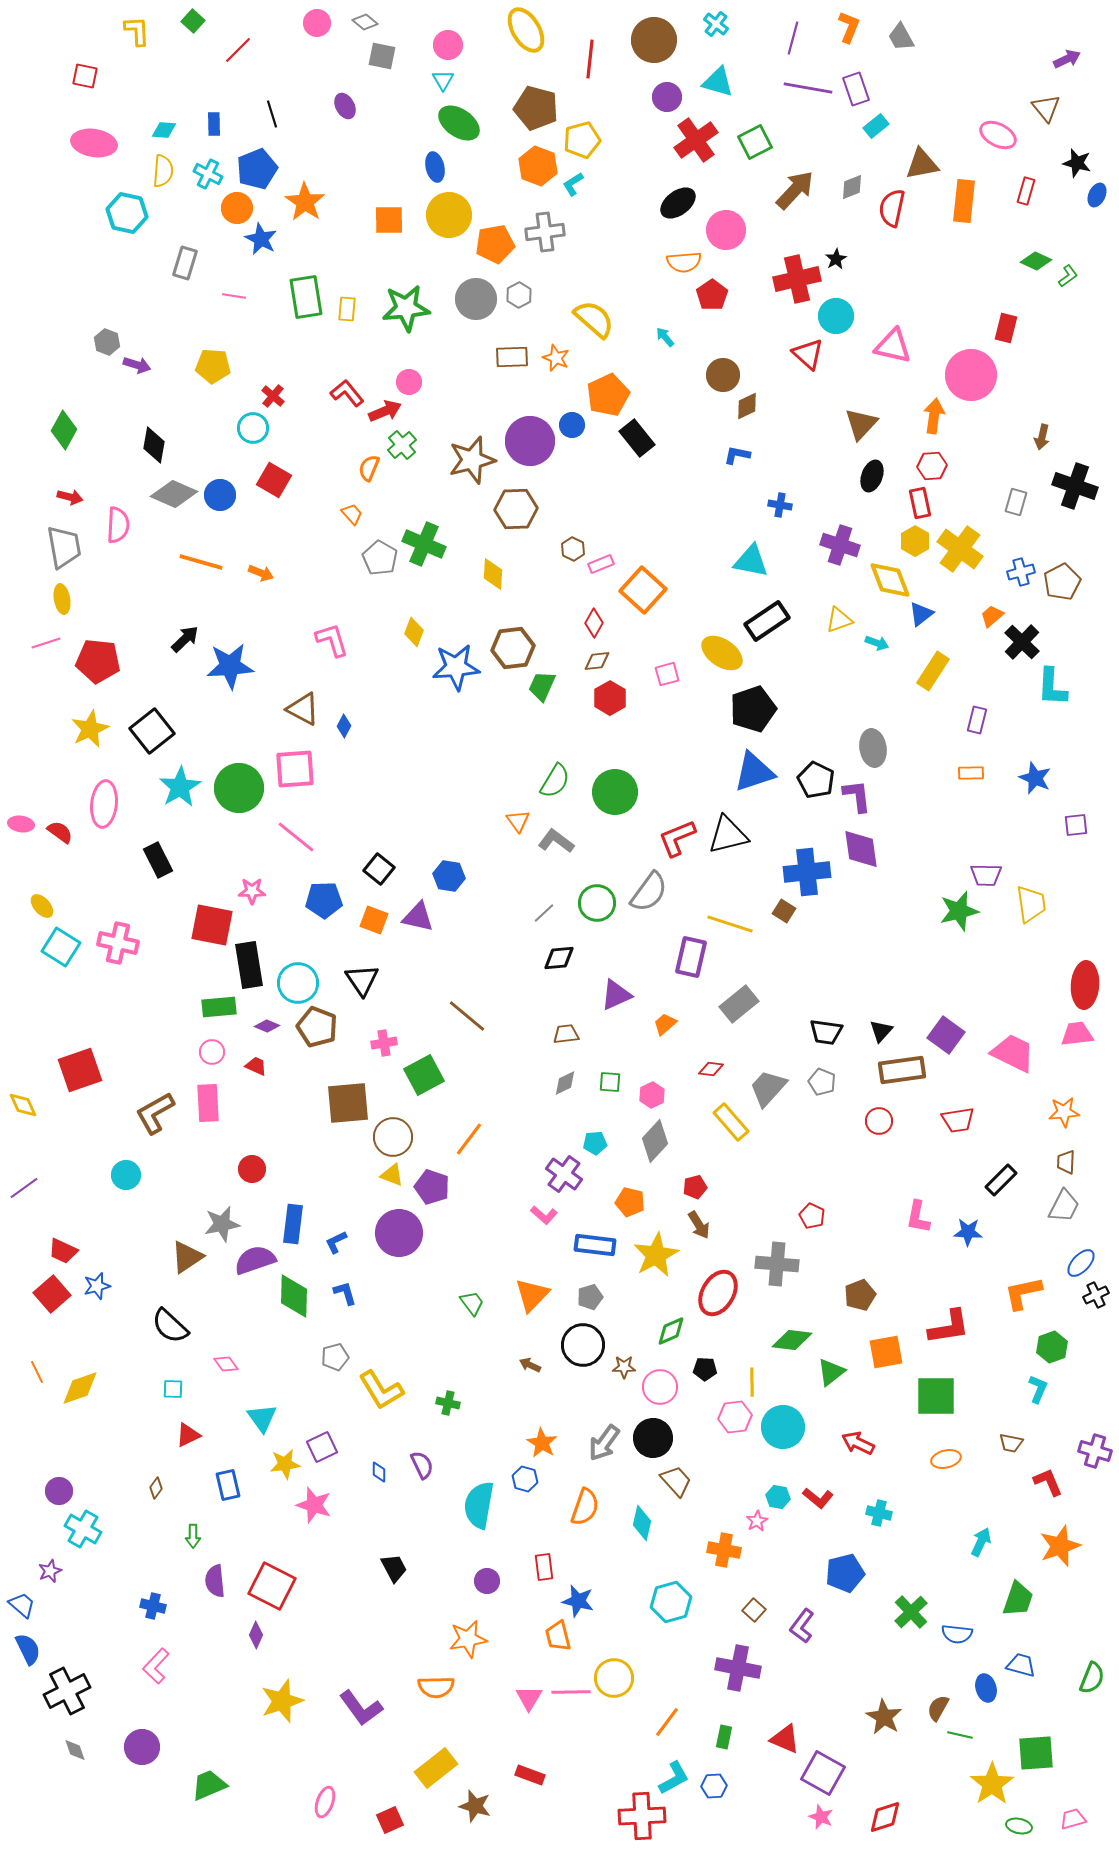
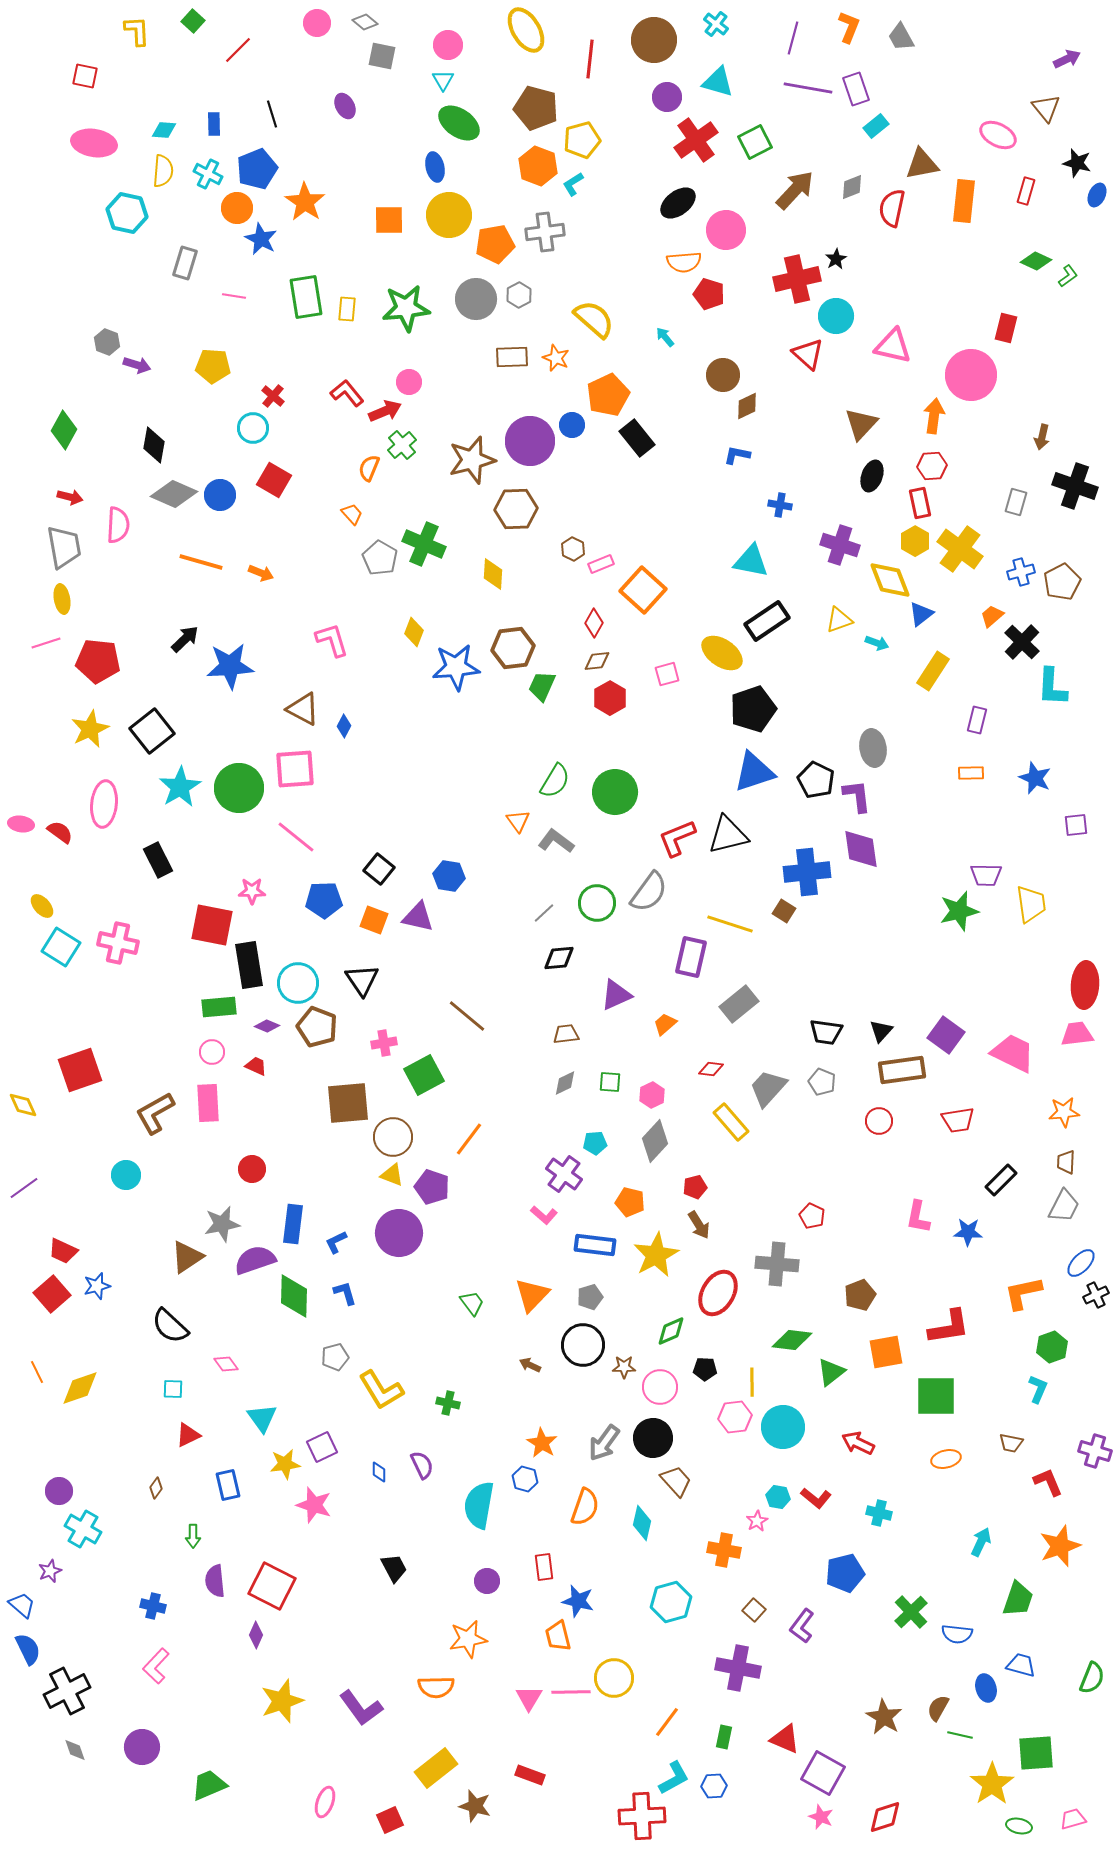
red pentagon at (712, 295): moved 3 px left, 1 px up; rotated 20 degrees counterclockwise
red L-shape at (818, 1498): moved 2 px left
